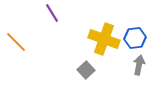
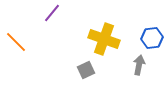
purple line: rotated 72 degrees clockwise
blue hexagon: moved 17 px right
gray square: rotated 18 degrees clockwise
